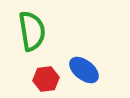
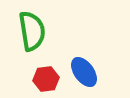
blue ellipse: moved 2 px down; rotated 16 degrees clockwise
